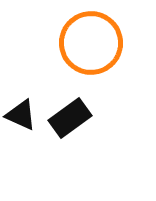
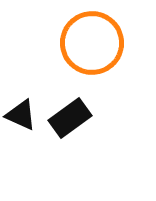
orange circle: moved 1 px right
